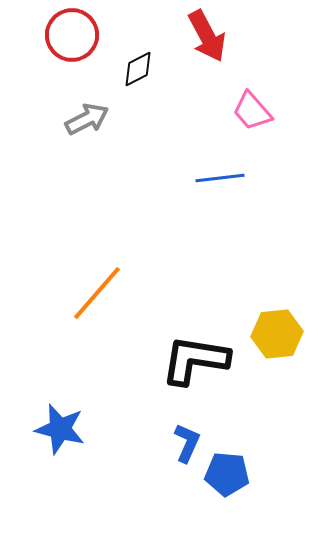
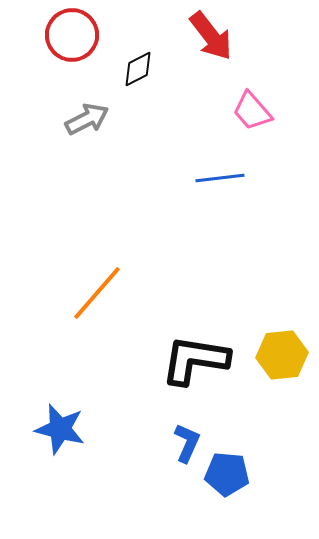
red arrow: moved 4 px right; rotated 10 degrees counterclockwise
yellow hexagon: moved 5 px right, 21 px down
